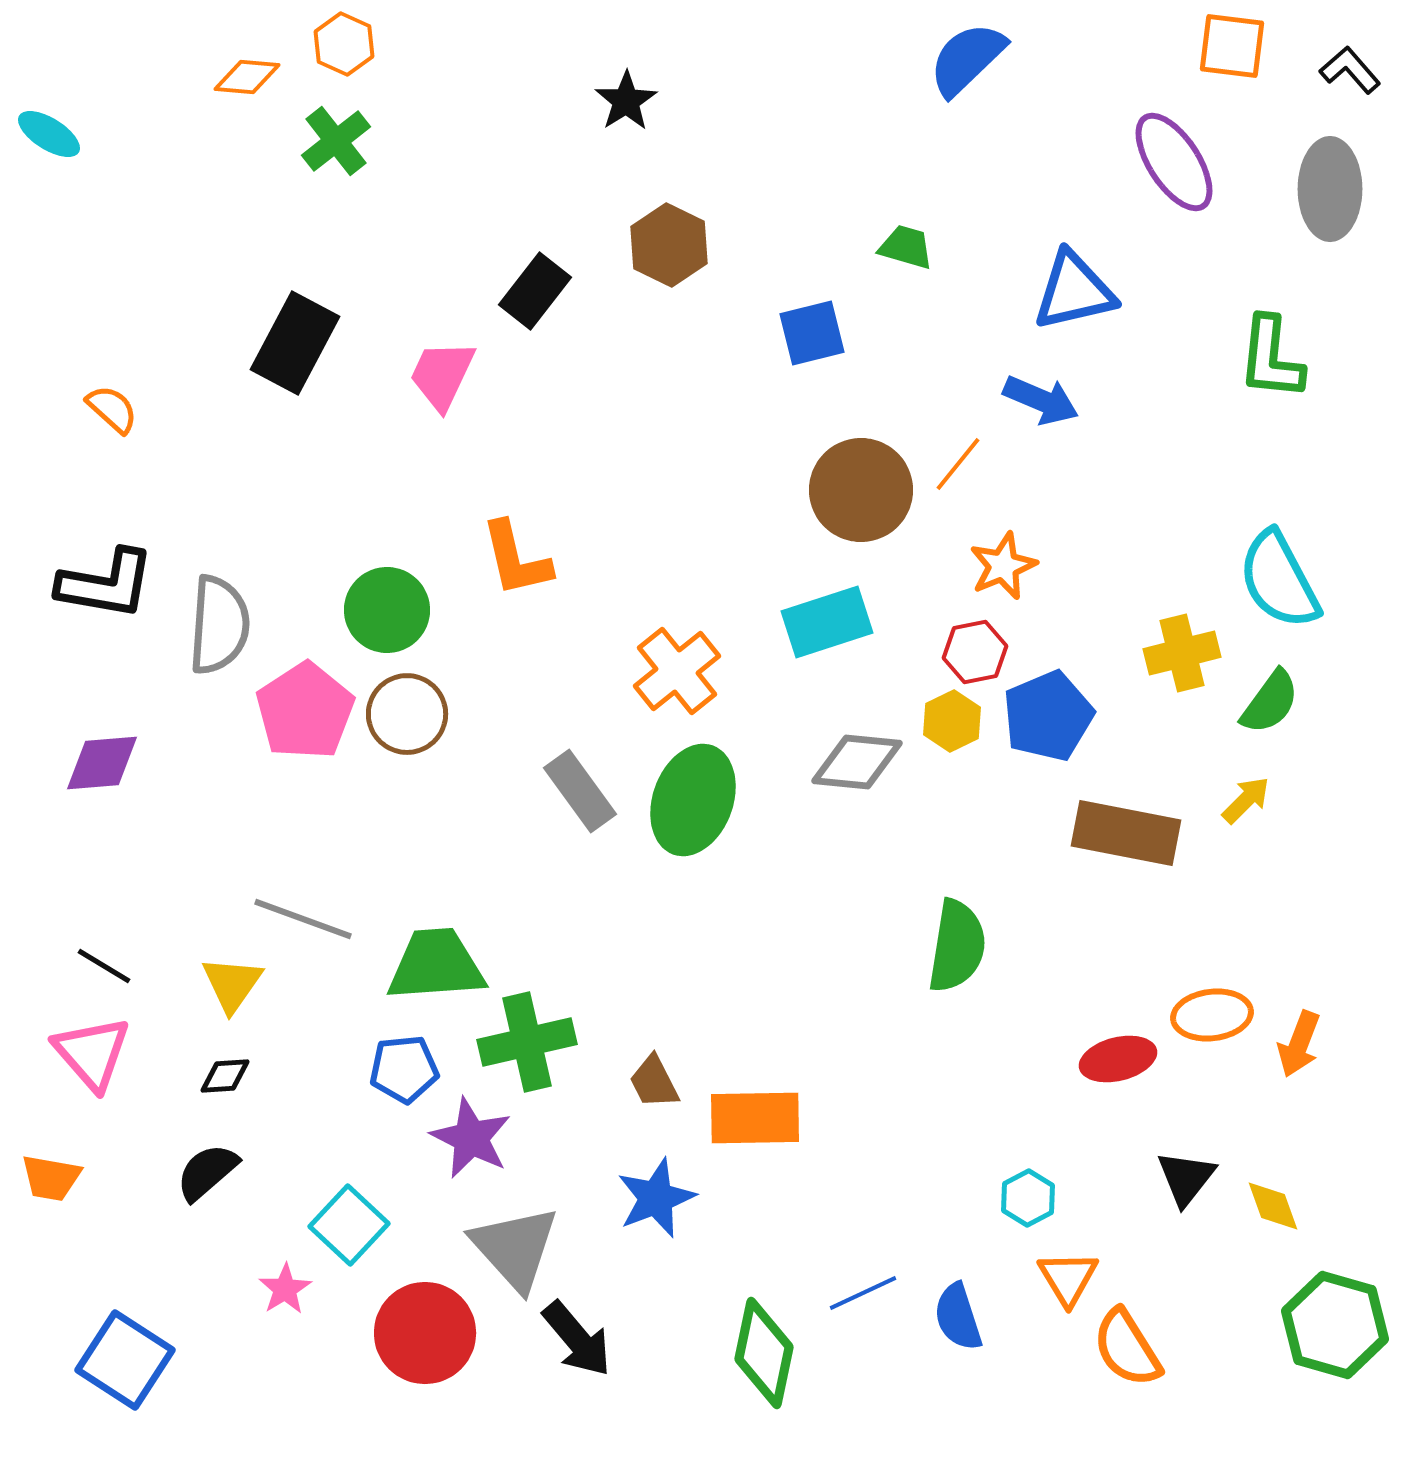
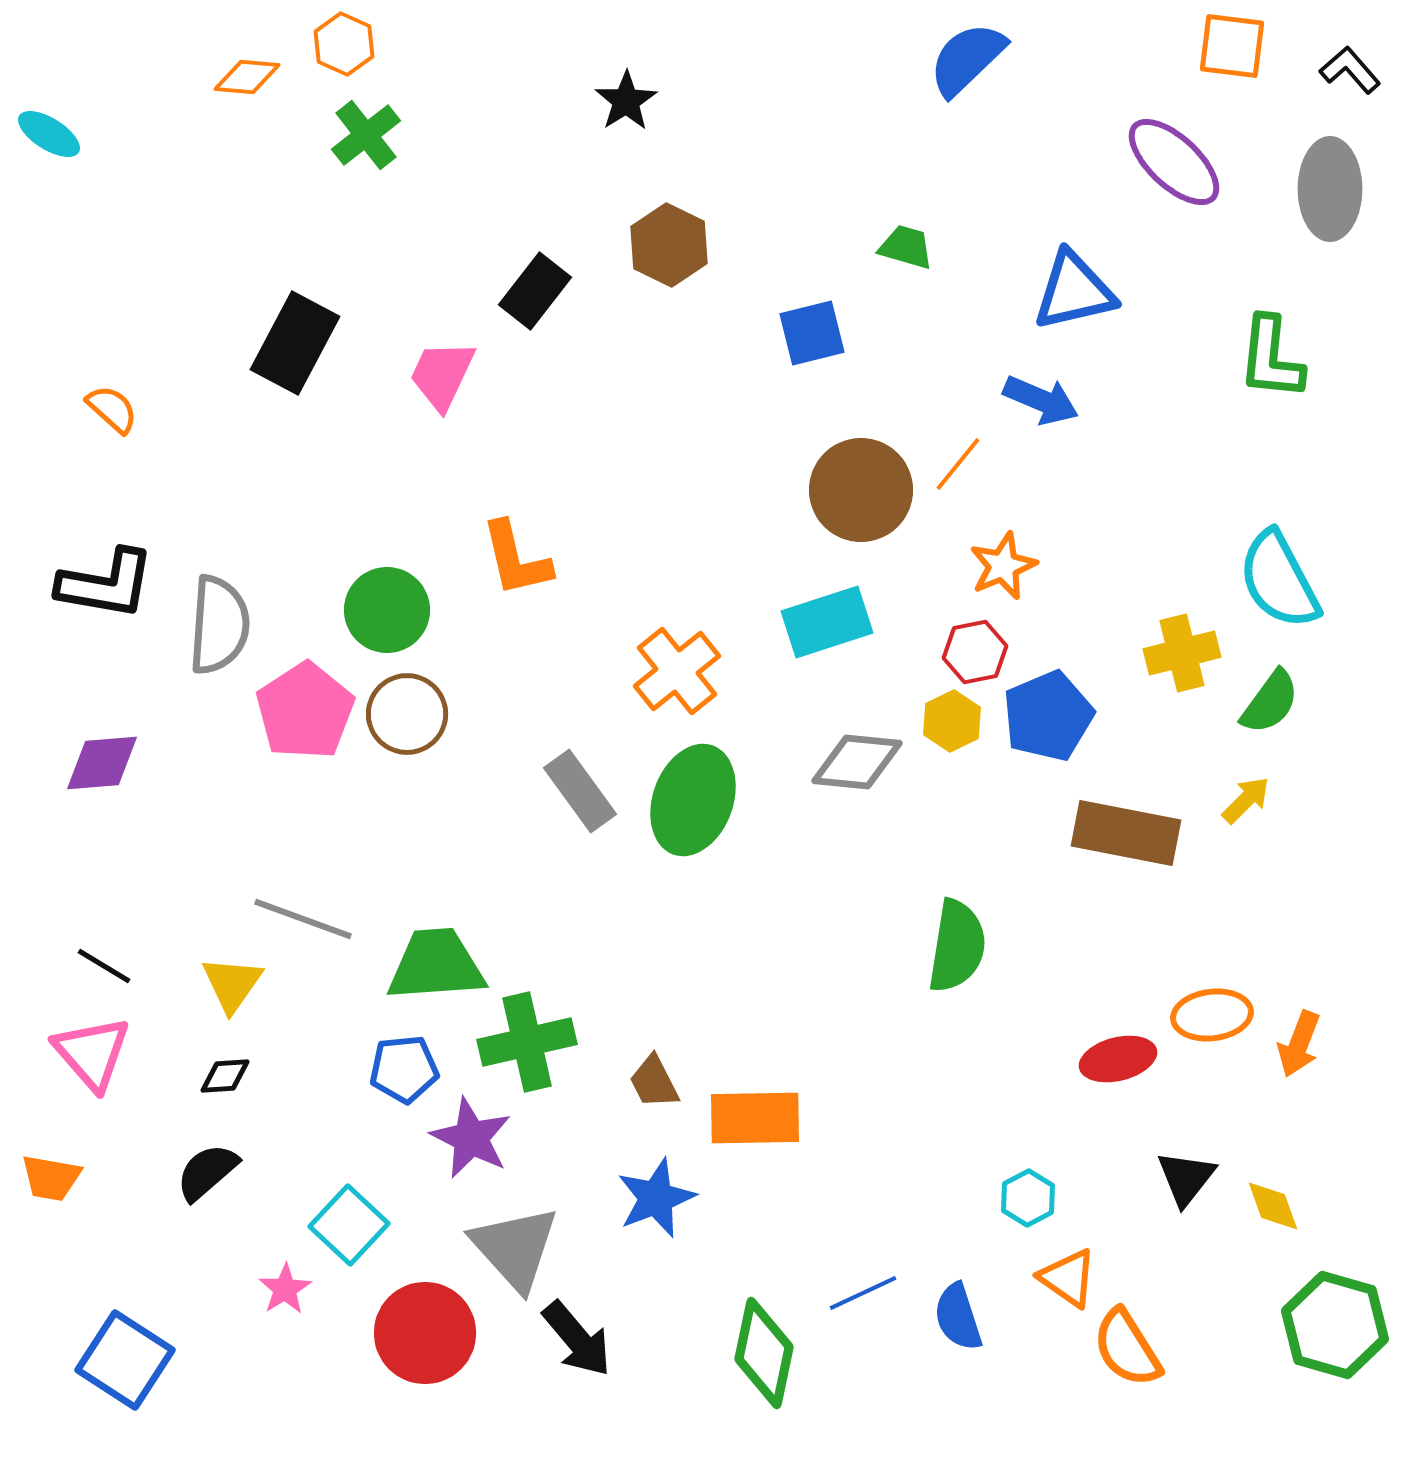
green cross at (336, 141): moved 30 px right, 6 px up
purple ellipse at (1174, 162): rotated 14 degrees counterclockwise
orange triangle at (1068, 1278): rotated 24 degrees counterclockwise
